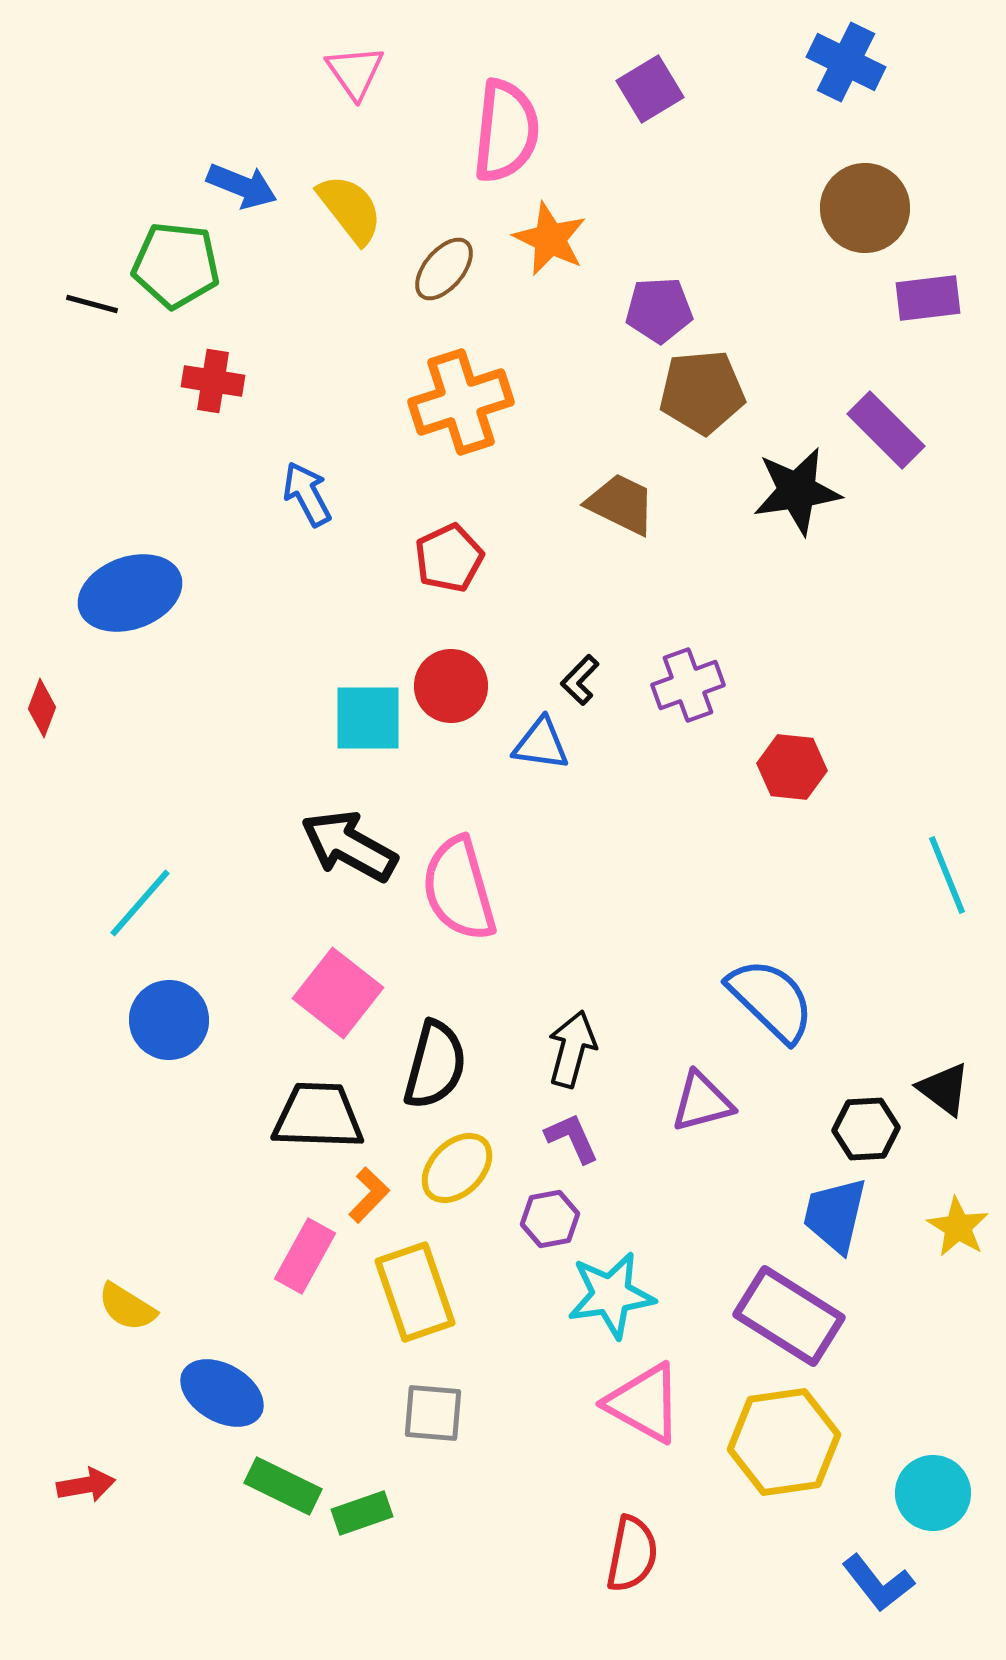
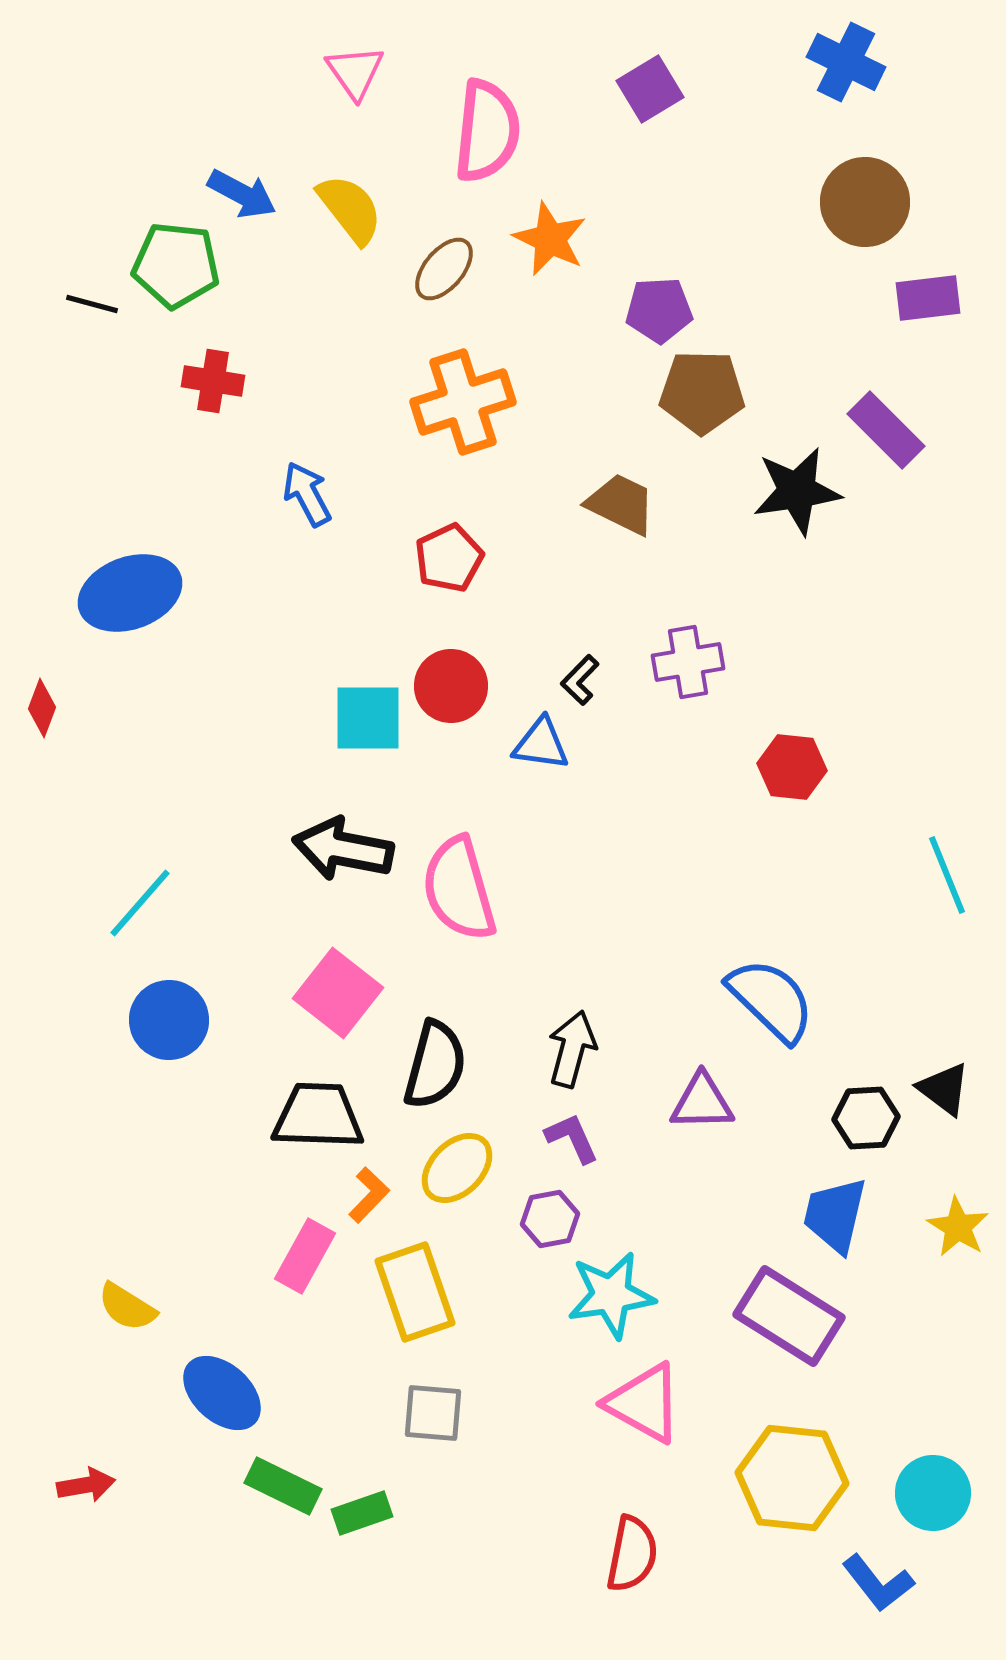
pink semicircle at (506, 131): moved 19 px left
blue arrow at (242, 186): moved 8 px down; rotated 6 degrees clockwise
brown circle at (865, 208): moved 6 px up
brown pentagon at (702, 392): rotated 6 degrees clockwise
orange cross at (461, 402): moved 2 px right
purple cross at (688, 685): moved 23 px up; rotated 10 degrees clockwise
black arrow at (349, 846): moved 6 px left, 3 px down; rotated 18 degrees counterclockwise
purple triangle at (702, 1102): rotated 14 degrees clockwise
black hexagon at (866, 1129): moved 11 px up
blue ellipse at (222, 1393): rotated 12 degrees clockwise
yellow hexagon at (784, 1442): moved 8 px right, 36 px down; rotated 14 degrees clockwise
